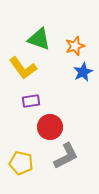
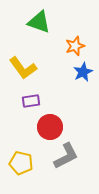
green triangle: moved 17 px up
